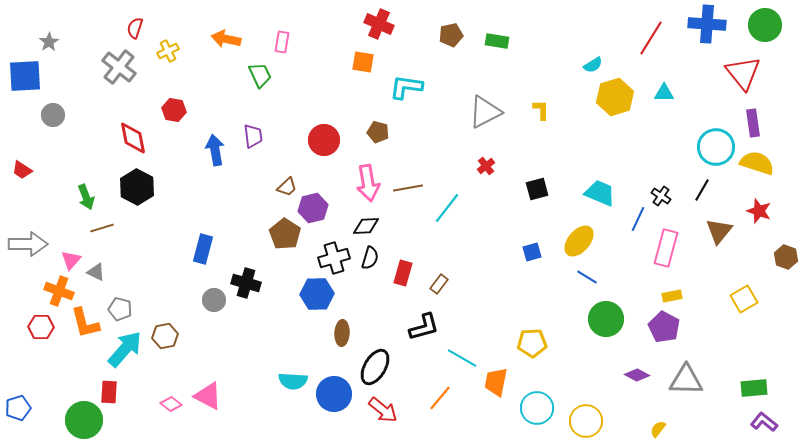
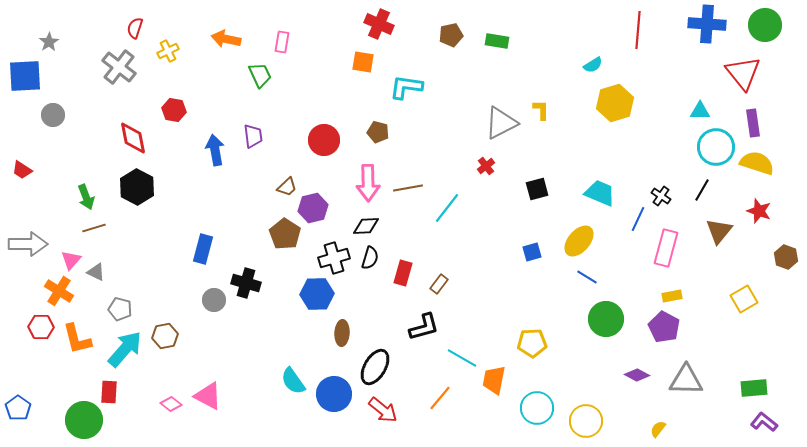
red line at (651, 38): moved 13 px left, 8 px up; rotated 27 degrees counterclockwise
cyan triangle at (664, 93): moved 36 px right, 18 px down
yellow hexagon at (615, 97): moved 6 px down
gray triangle at (485, 112): moved 16 px right, 11 px down
pink arrow at (368, 183): rotated 9 degrees clockwise
brown line at (102, 228): moved 8 px left
orange cross at (59, 291): rotated 12 degrees clockwise
orange L-shape at (85, 323): moved 8 px left, 16 px down
cyan semicircle at (293, 381): rotated 52 degrees clockwise
orange trapezoid at (496, 382): moved 2 px left, 2 px up
blue pentagon at (18, 408): rotated 20 degrees counterclockwise
